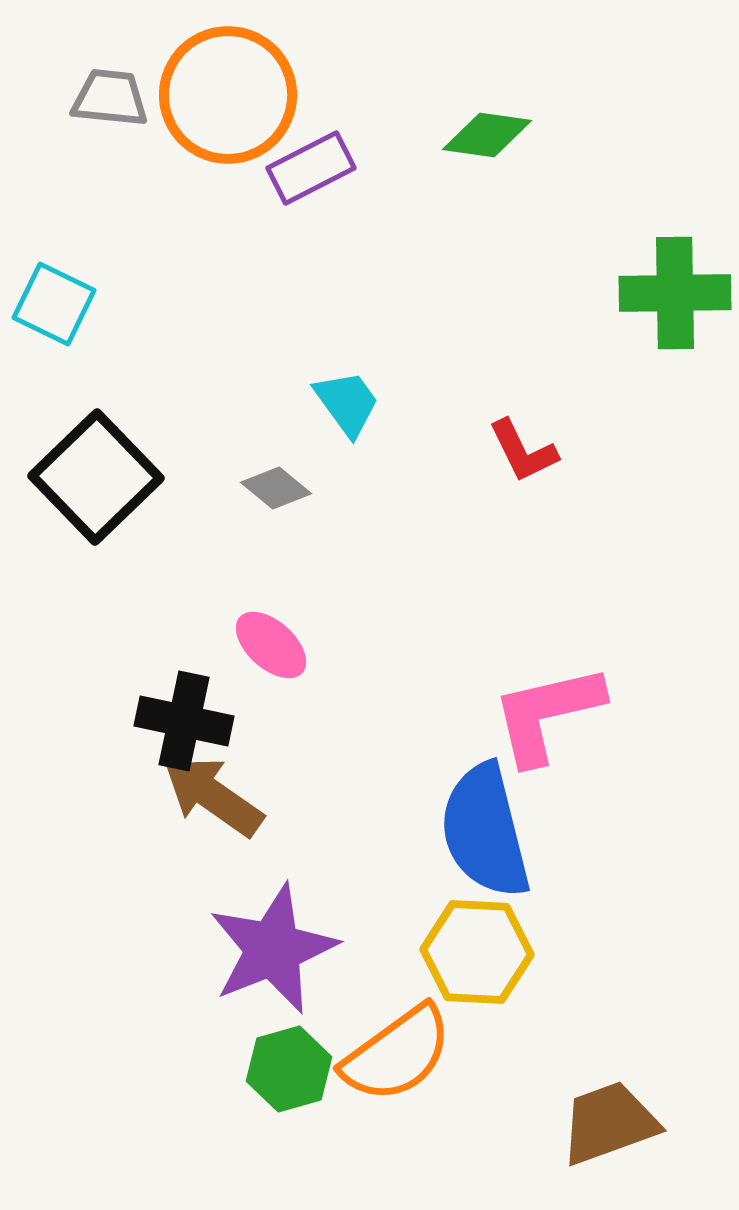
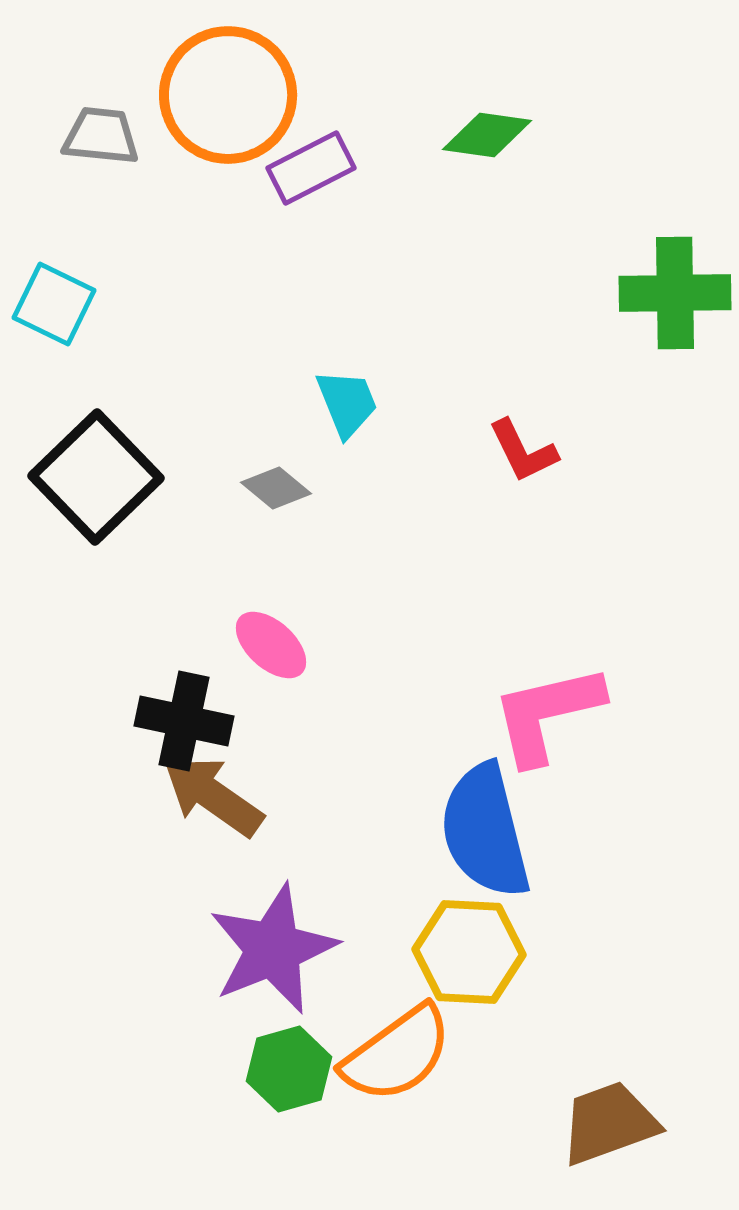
gray trapezoid: moved 9 px left, 38 px down
cyan trapezoid: rotated 14 degrees clockwise
yellow hexagon: moved 8 px left
